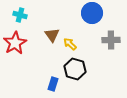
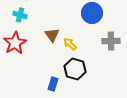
gray cross: moved 1 px down
